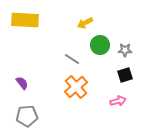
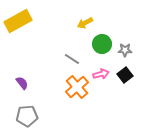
yellow rectangle: moved 7 px left, 1 px down; rotated 32 degrees counterclockwise
green circle: moved 2 px right, 1 px up
black square: rotated 21 degrees counterclockwise
orange cross: moved 1 px right
pink arrow: moved 17 px left, 27 px up
